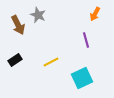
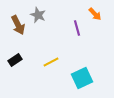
orange arrow: rotated 72 degrees counterclockwise
purple line: moved 9 px left, 12 px up
